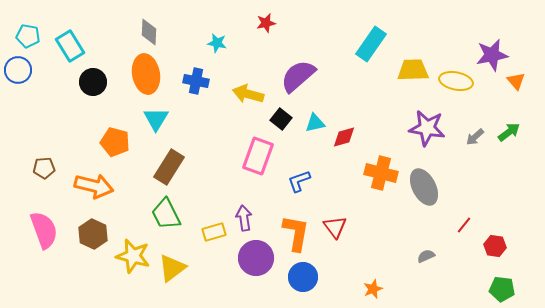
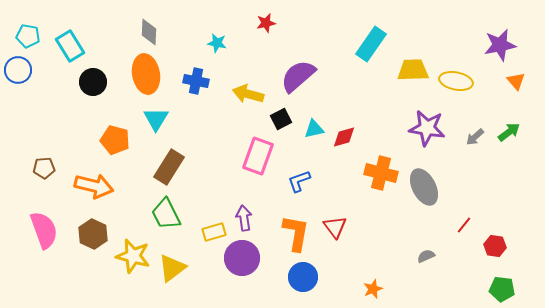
purple star at (492, 55): moved 8 px right, 10 px up
black square at (281, 119): rotated 25 degrees clockwise
cyan triangle at (315, 123): moved 1 px left, 6 px down
orange pentagon at (115, 142): moved 2 px up
purple circle at (256, 258): moved 14 px left
